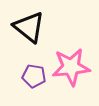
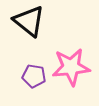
black triangle: moved 6 px up
